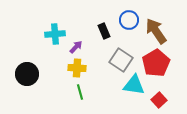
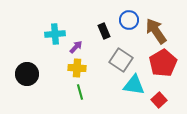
red pentagon: moved 7 px right
